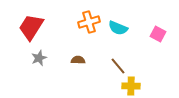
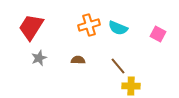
orange cross: moved 3 px down
